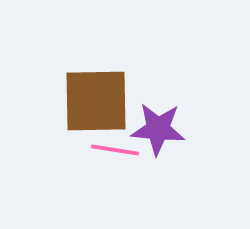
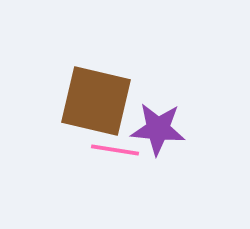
brown square: rotated 14 degrees clockwise
